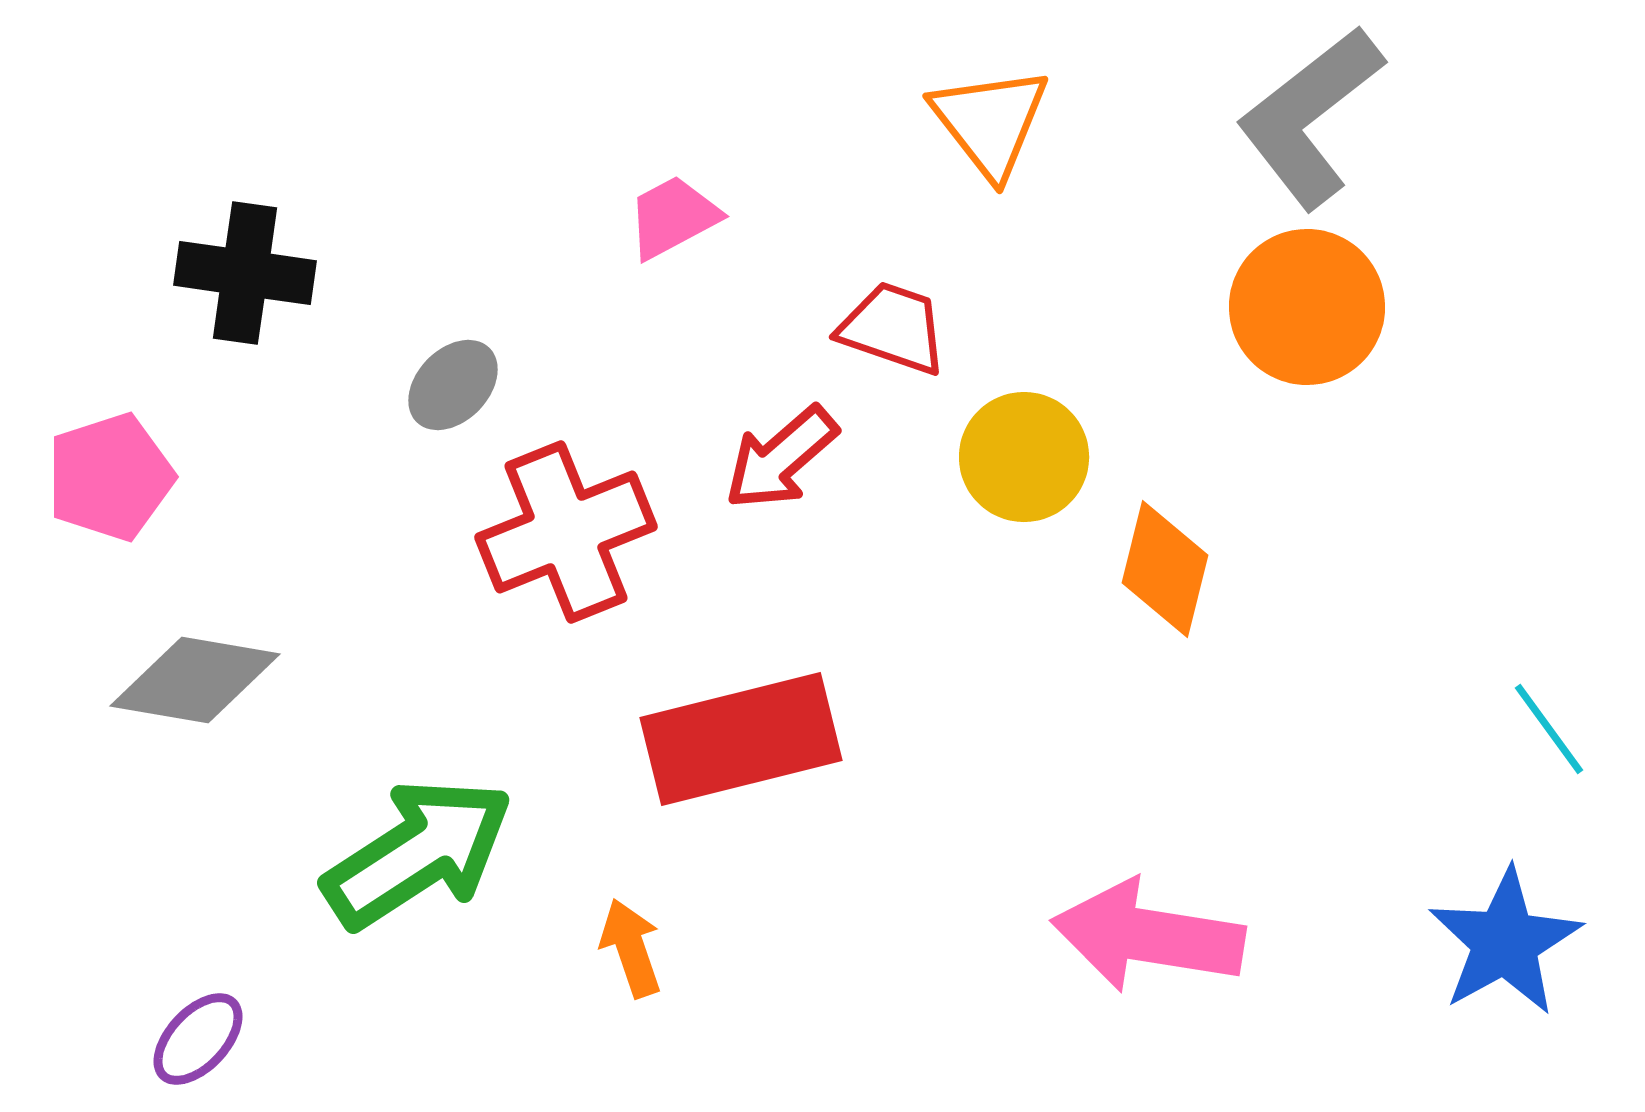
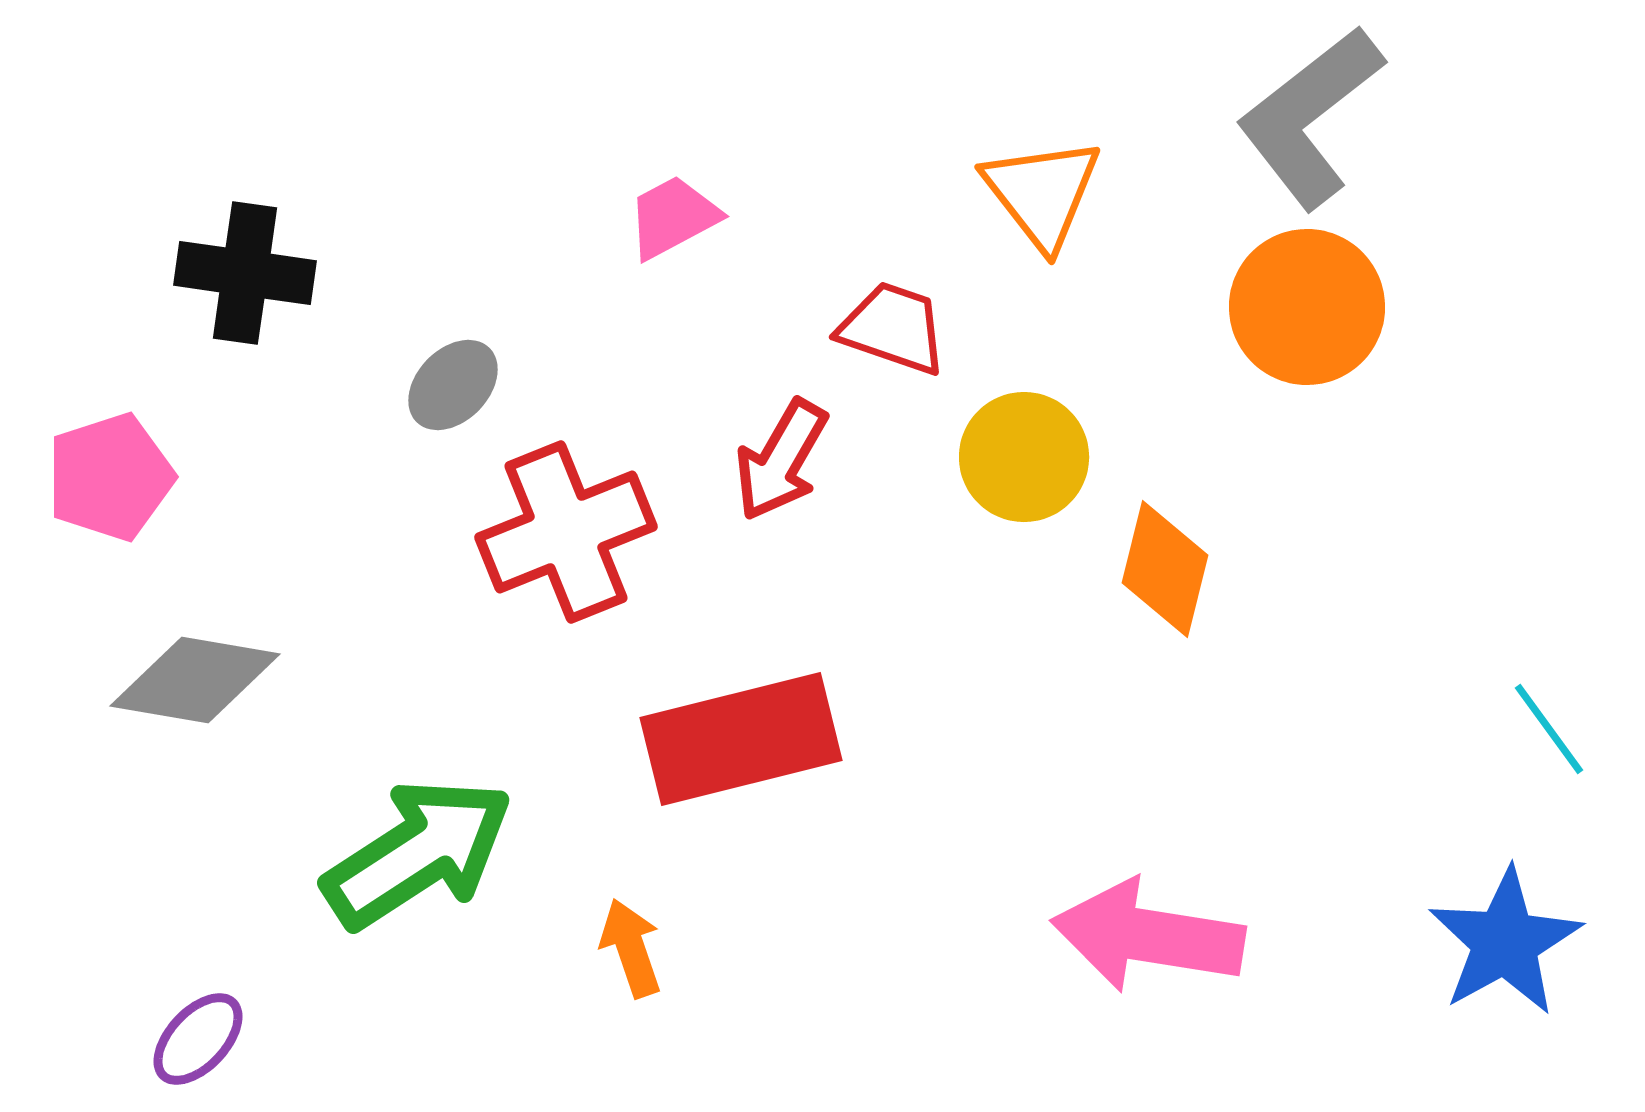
orange triangle: moved 52 px right, 71 px down
red arrow: moved 2 px down; rotated 19 degrees counterclockwise
